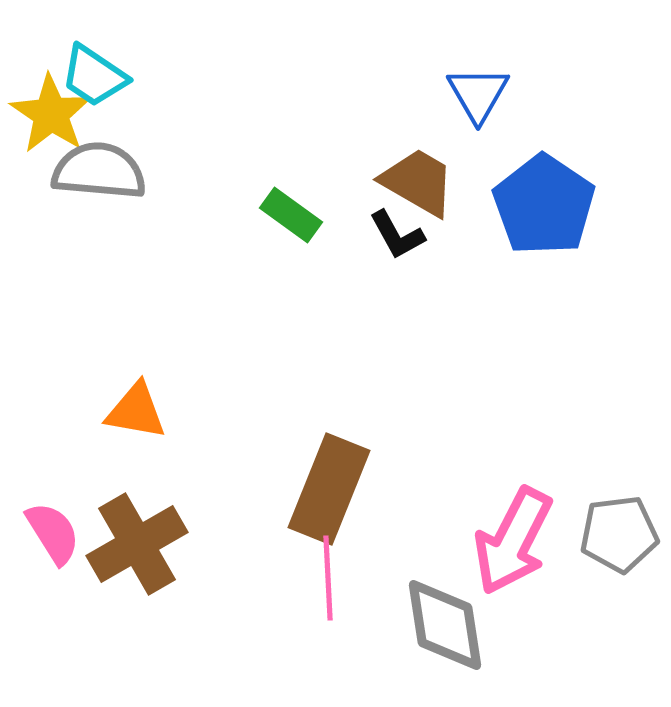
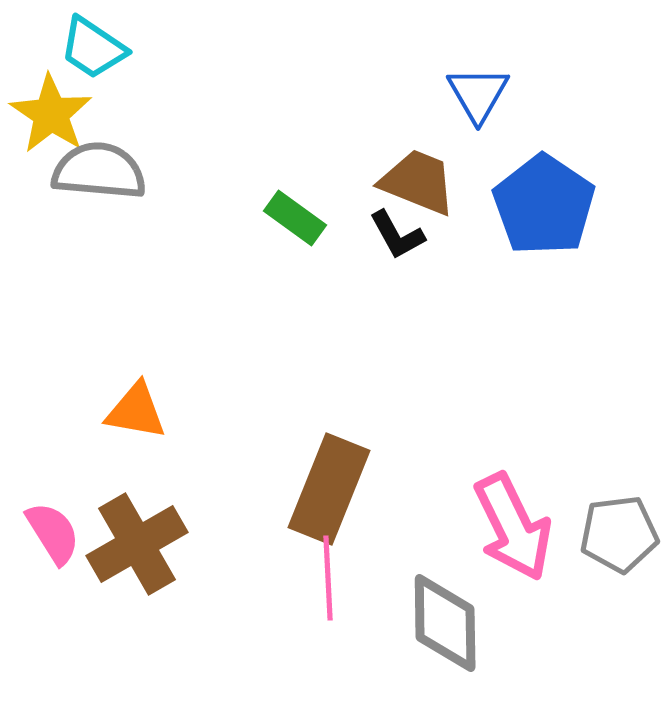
cyan trapezoid: moved 1 px left, 28 px up
brown trapezoid: rotated 8 degrees counterclockwise
green rectangle: moved 4 px right, 3 px down
pink arrow: moved 14 px up; rotated 53 degrees counterclockwise
gray diamond: moved 2 px up; rotated 8 degrees clockwise
